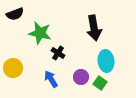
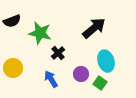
black semicircle: moved 3 px left, 7 px down
black arrow: rotated 120 degrees counterclockwise
black cross: rotated 16 degrees clockwise
cyan ellipse: rotated 10 degrees counterclockwise
purple circle: moved 3 px up
